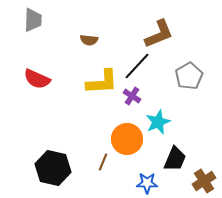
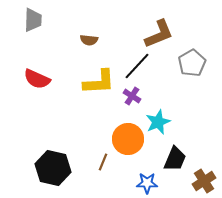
gray pentagon: moved 3 px right, 13 px up
yellow L-shape: moved 3 px left
orange circle: moved 1 px right
